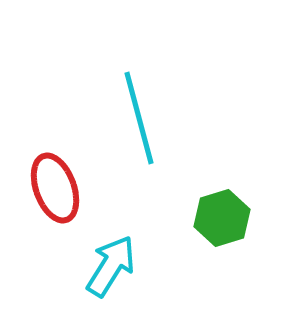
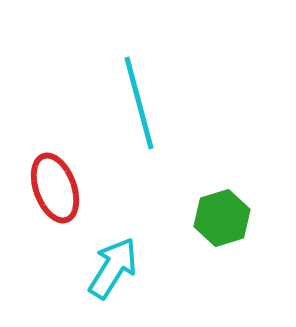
cyan line: moved 15 px up
cyan arrow: moved 2 px right, 2 px down
